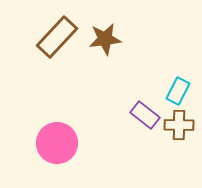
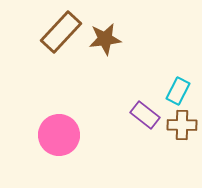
brown rectangle: moved 4 px right, 5 px up
brown cross: moved 3 px right
pink circle: moved 2 px right, 8 px up
